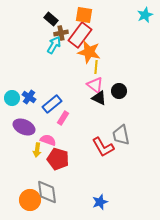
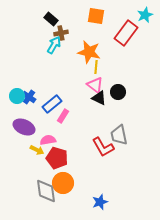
orange square: moved 12 px right, 1 px down
red rectangle: moved 46 px right, 2 px up
black circle: moved 1 px left, 1 px down
cyan circle: moved 5 px right, 2 px up
pink rectangle: moved 2 px up
gray trapezoid: moved 2 px left
pink semicircle: rotated 28 degrees counterclockwise
yellow arrow: rotated 72 degrees counterclockwise
red pentagon: moved 1 px left, 1 px up
gray diamond: moved 1 px left, 1 px up
orange circle: moved 33 px right, 17 px up
